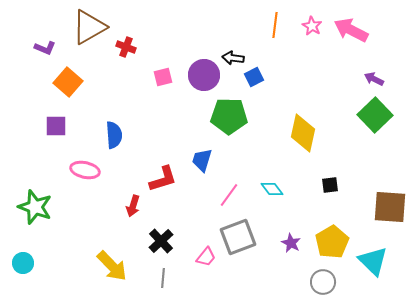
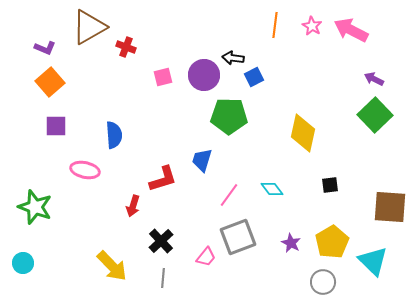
orange square: moved 18 px left; rotated 8 degrees clockwise
